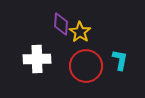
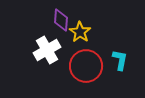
purple diamond: moved 4 px up
white cross: moved 10 px right, 9 px up; rotated 28 degrees counterclockwise
